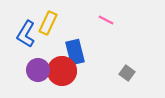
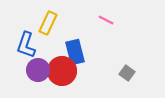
blue L-shape: moved 11 px down; rotated 12 degrees counterclockwise
